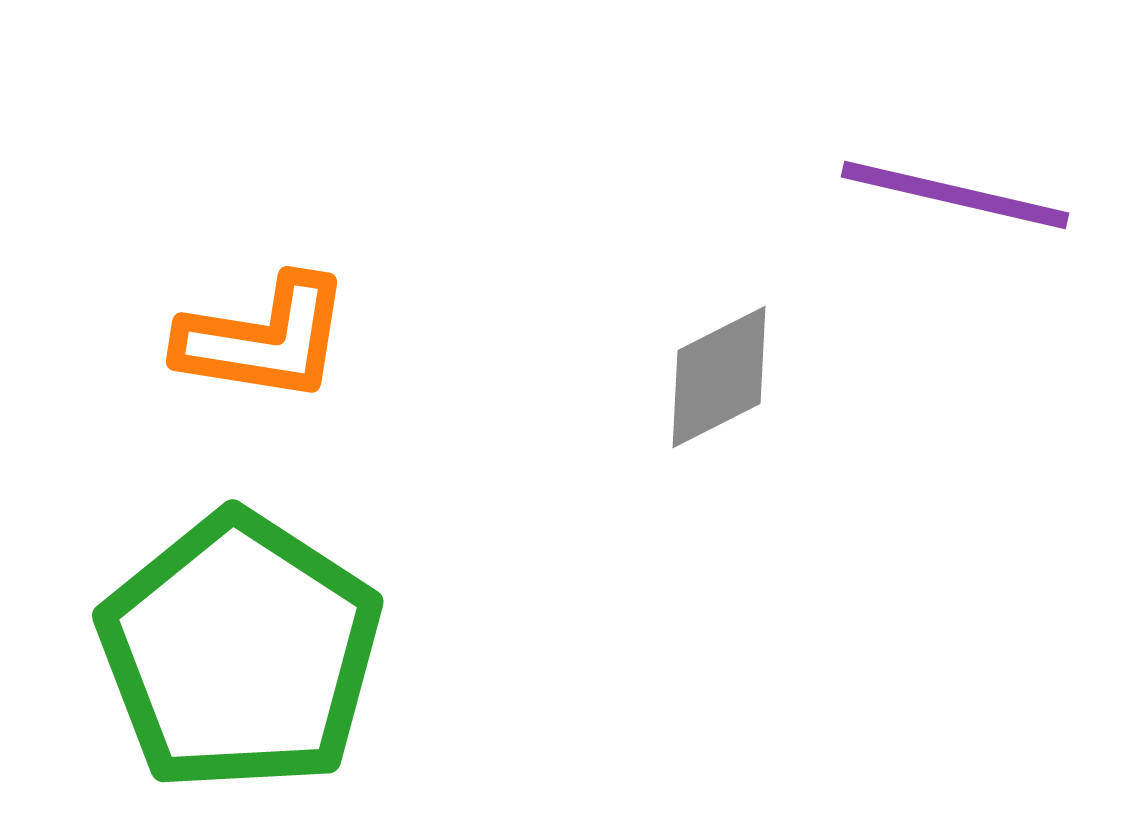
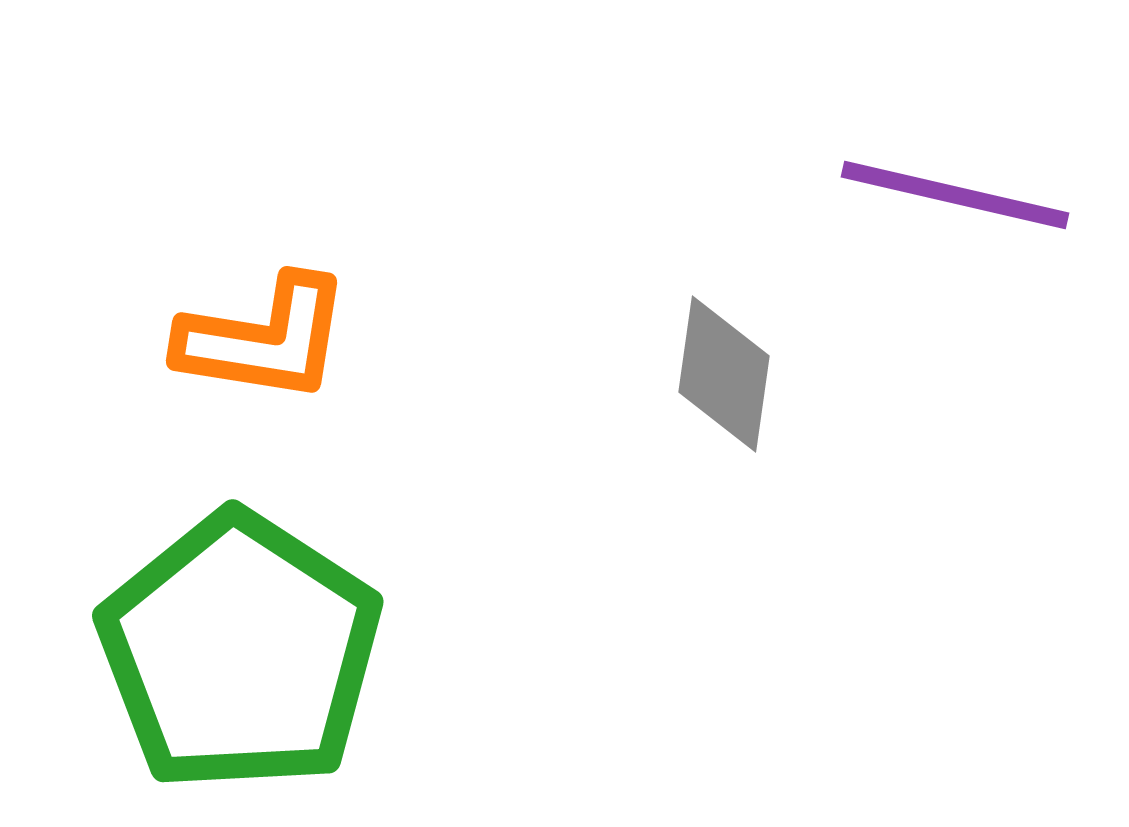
gray diamond: moved 5 px right, 3 px up; rotated 55 degrees counterclockwise
